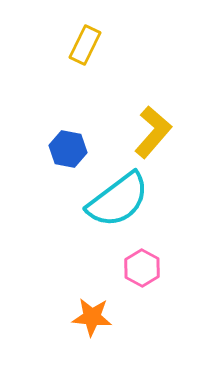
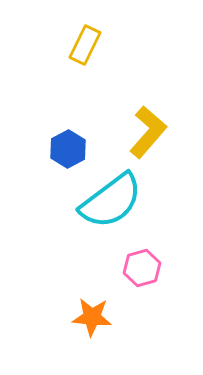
yellow L-shape: moved 5 px left
blue hexagon: rotated 21 degrees clockwise
cyan semicircle: moved 7 px left, 1 px down
pink hexagon: rotated 15 degrees clockwise
